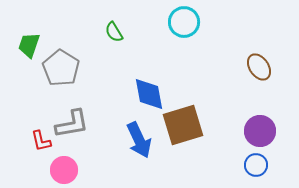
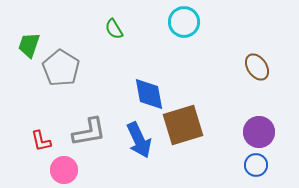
green semicircle: moved 3 px up
brown ellipse: moved 2 px left
gray L-shape: moved 17 px right, 8 px down
purple circle: moved 1 px left, 1 px down
